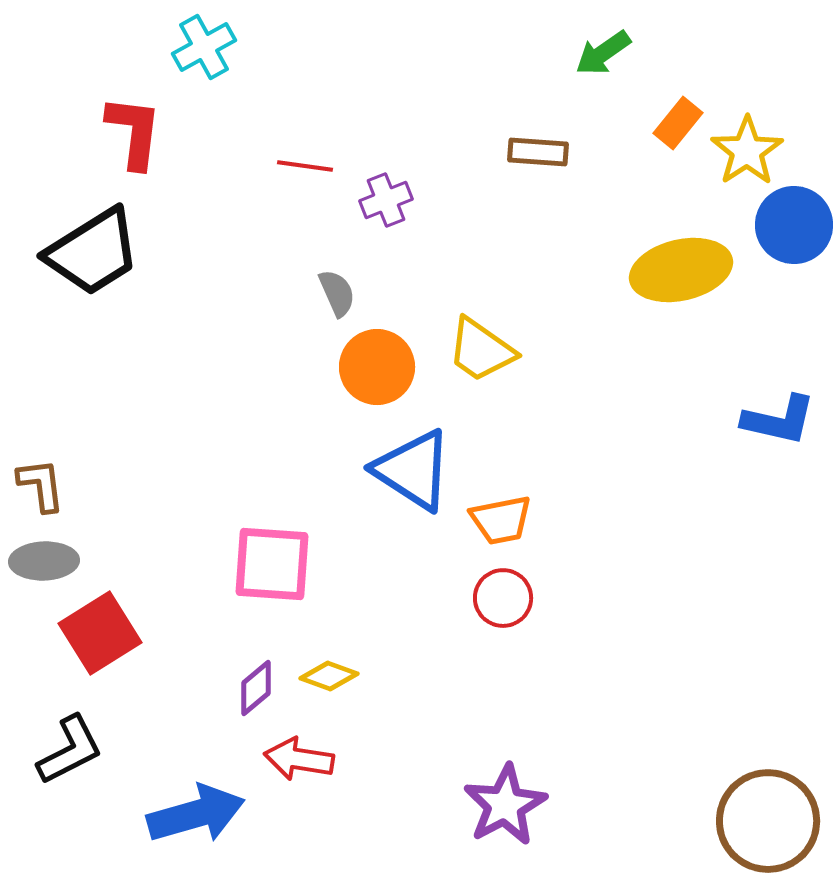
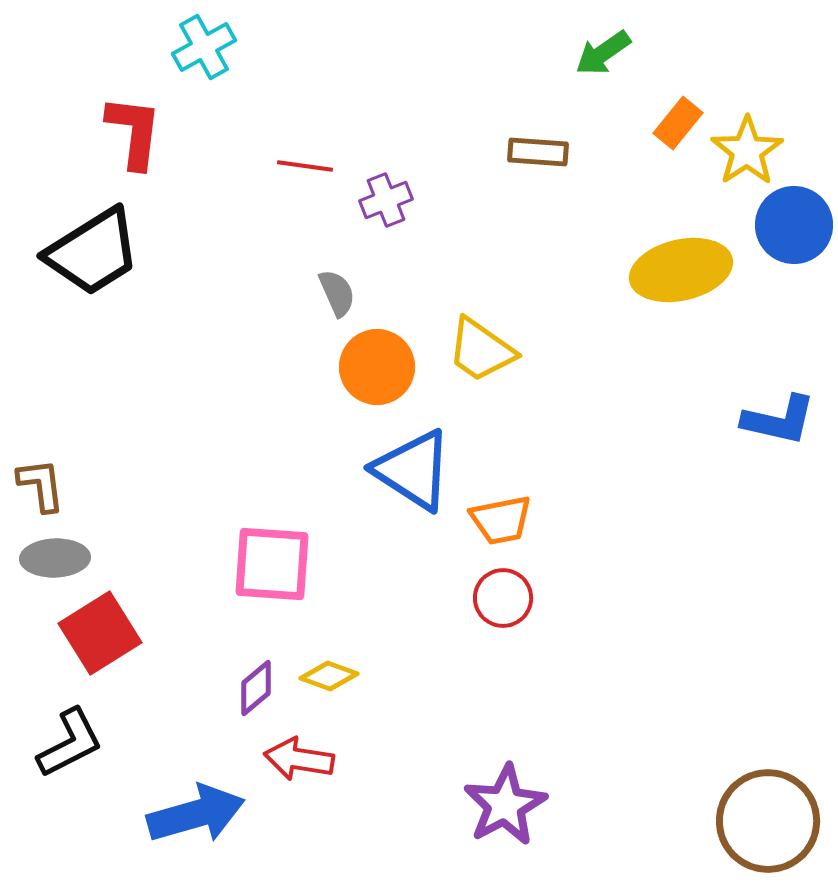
gray ellipse: moved 11 px right, 3 px up
black L-shape: moved 7 px up
